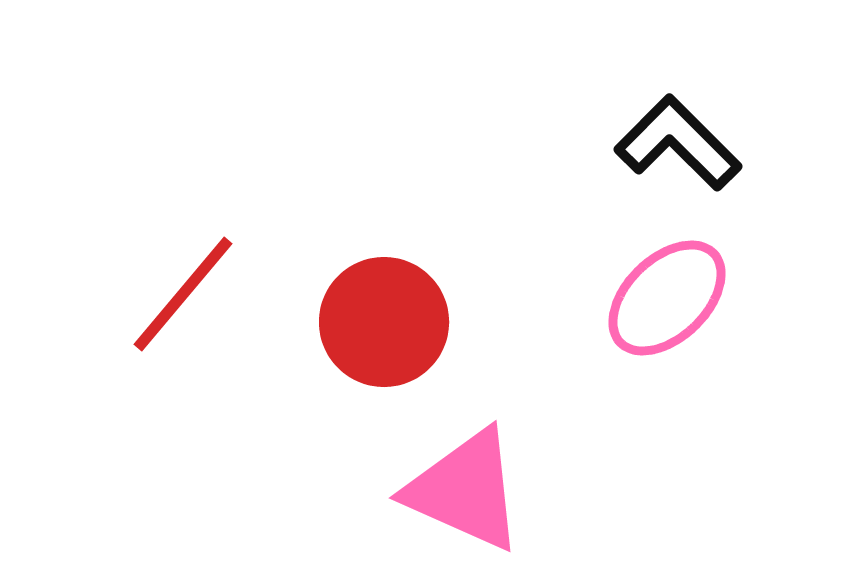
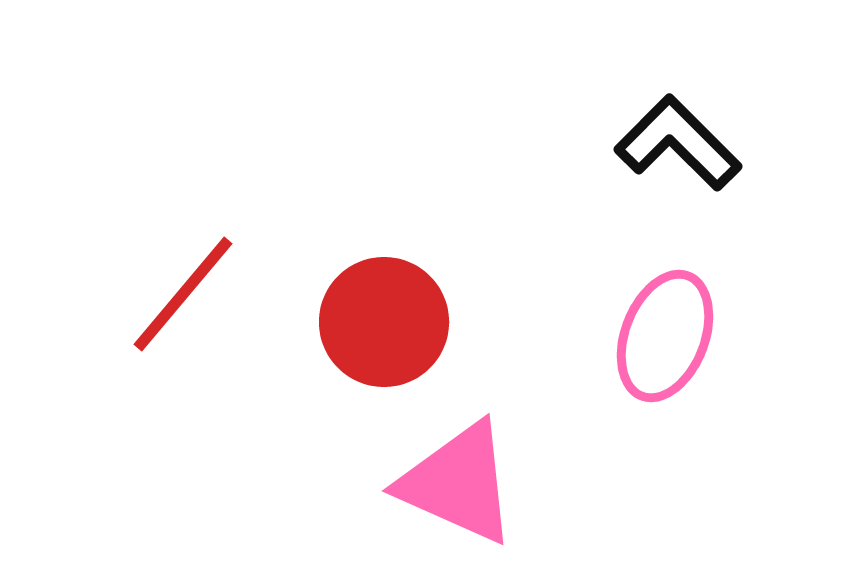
pink ellipse: moved 2 px left, 38 px down; rotated 25 degrees counterclockwise
pink triangle: moved 7 px left, 7 px up
